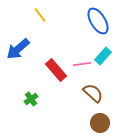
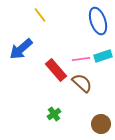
blue ellipse: rotated 12 degrees clockwise
blue arrow: moved 3 px right
cyan rectangle: rotated 30 degrees clockwise
pink line: moved 1 px left, 5 px up
brown semicircle: moved 11 px left, 10 px up
green cross: moved 23 px right, 15 px down
brown circle: moved 1 px right, 1 px down
